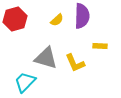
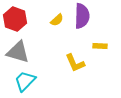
red hexagon: rotated 25 degrees counterclockwise
gray triangle: moved 28 px left, 6 px up
cyan trapezoid: moved 1 px up
